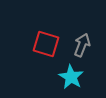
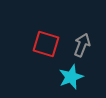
cyan star: rotated 20 degrees clockwise
